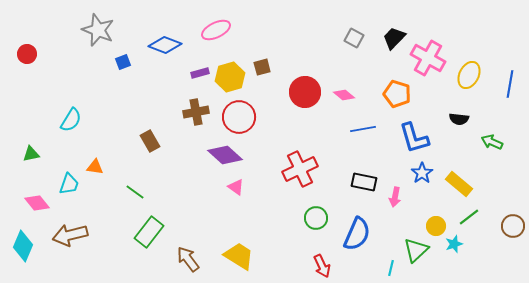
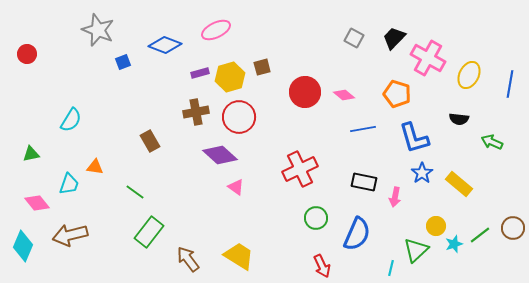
purple diamond at (225, 155): moved 5 px left
green line at (469, 217): moved 11 px right, 18 px down
brown circle at (513, 226): moved 2 px down
